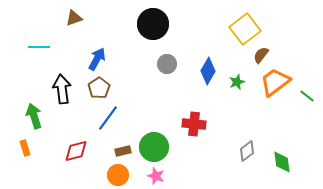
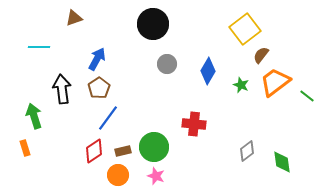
green star: moved 4 px right, 3 px down; rotated 28 degrees counterclockwise
red diamond: moved 18 px right; rotated 20 degrees counterclockwise
